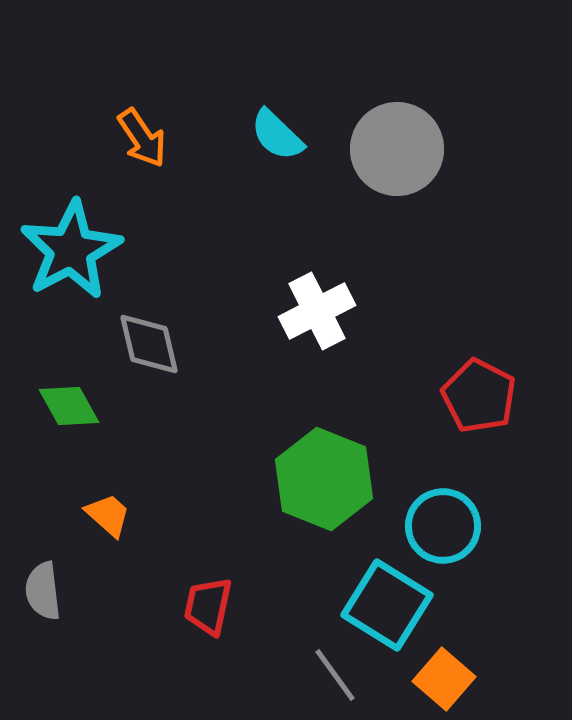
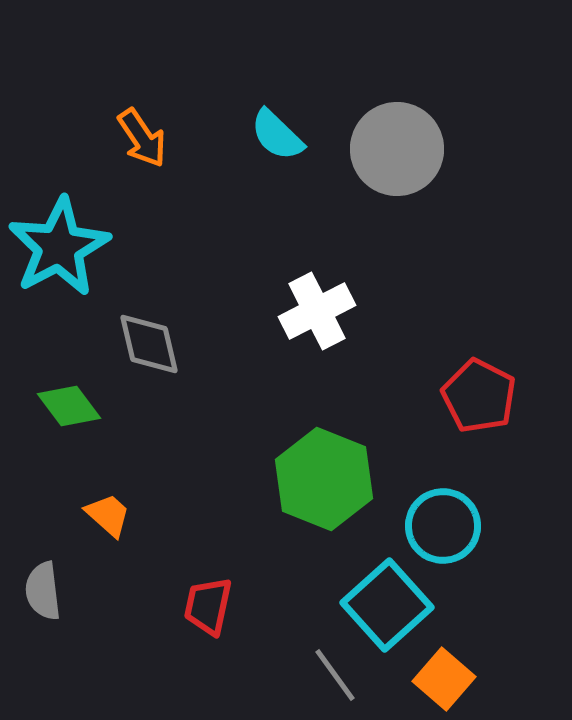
cyan star: moved 12 px left, 3 px up
green diamond: rotated 8 degrees counterclockwise
cyan square: rotated 16 degrees clockwise
